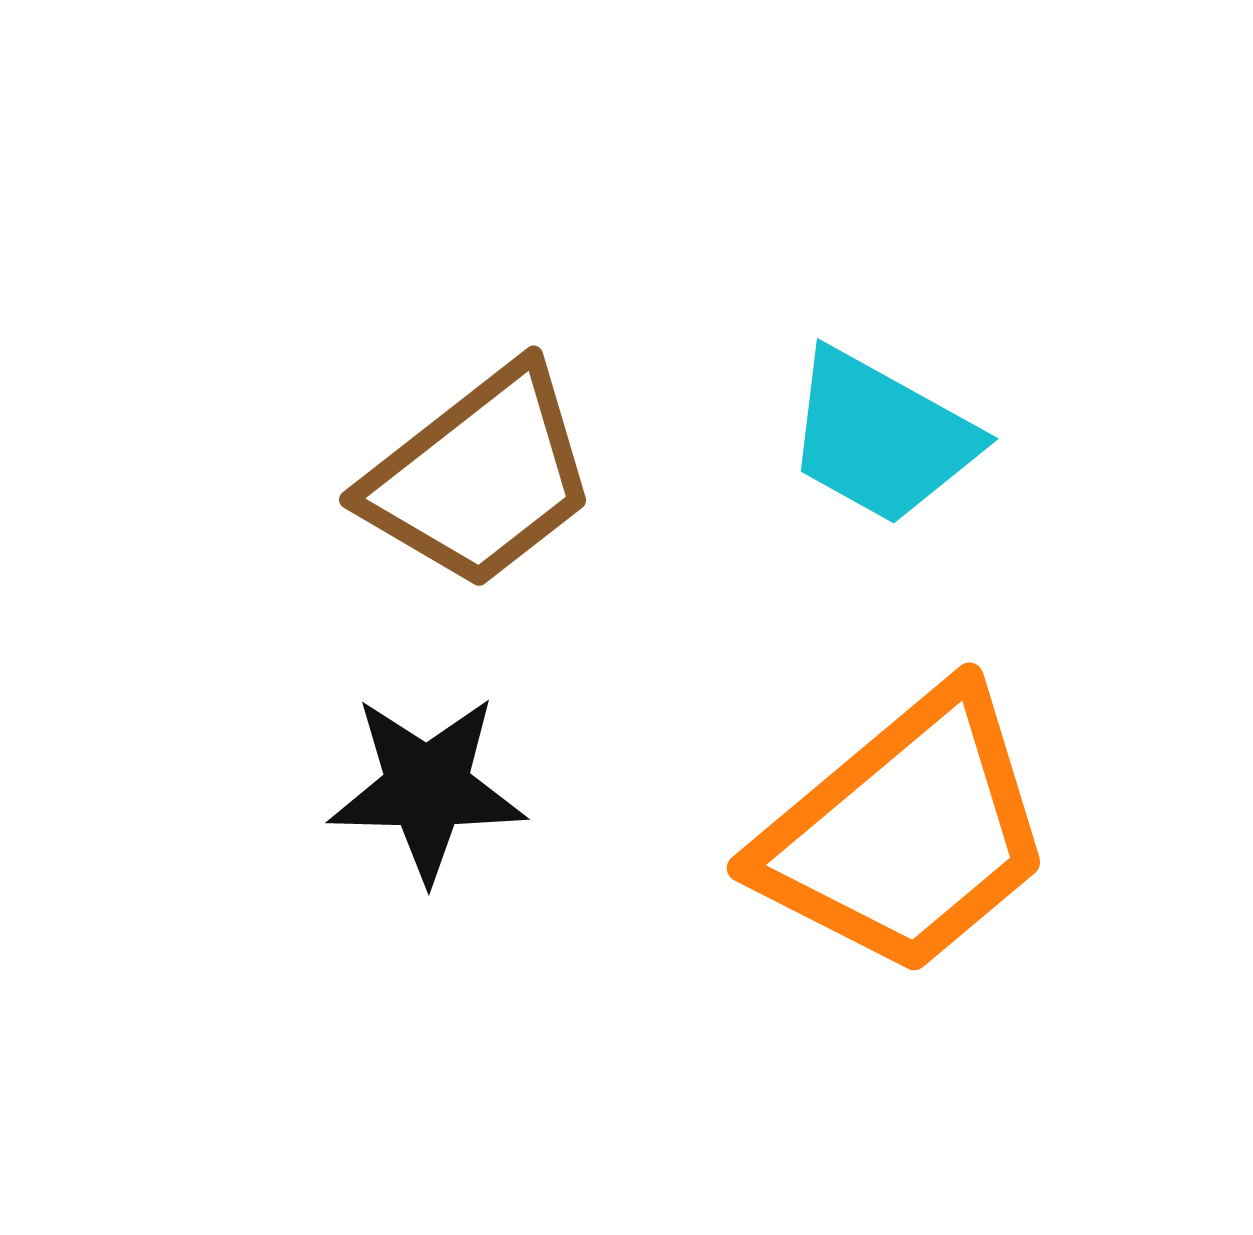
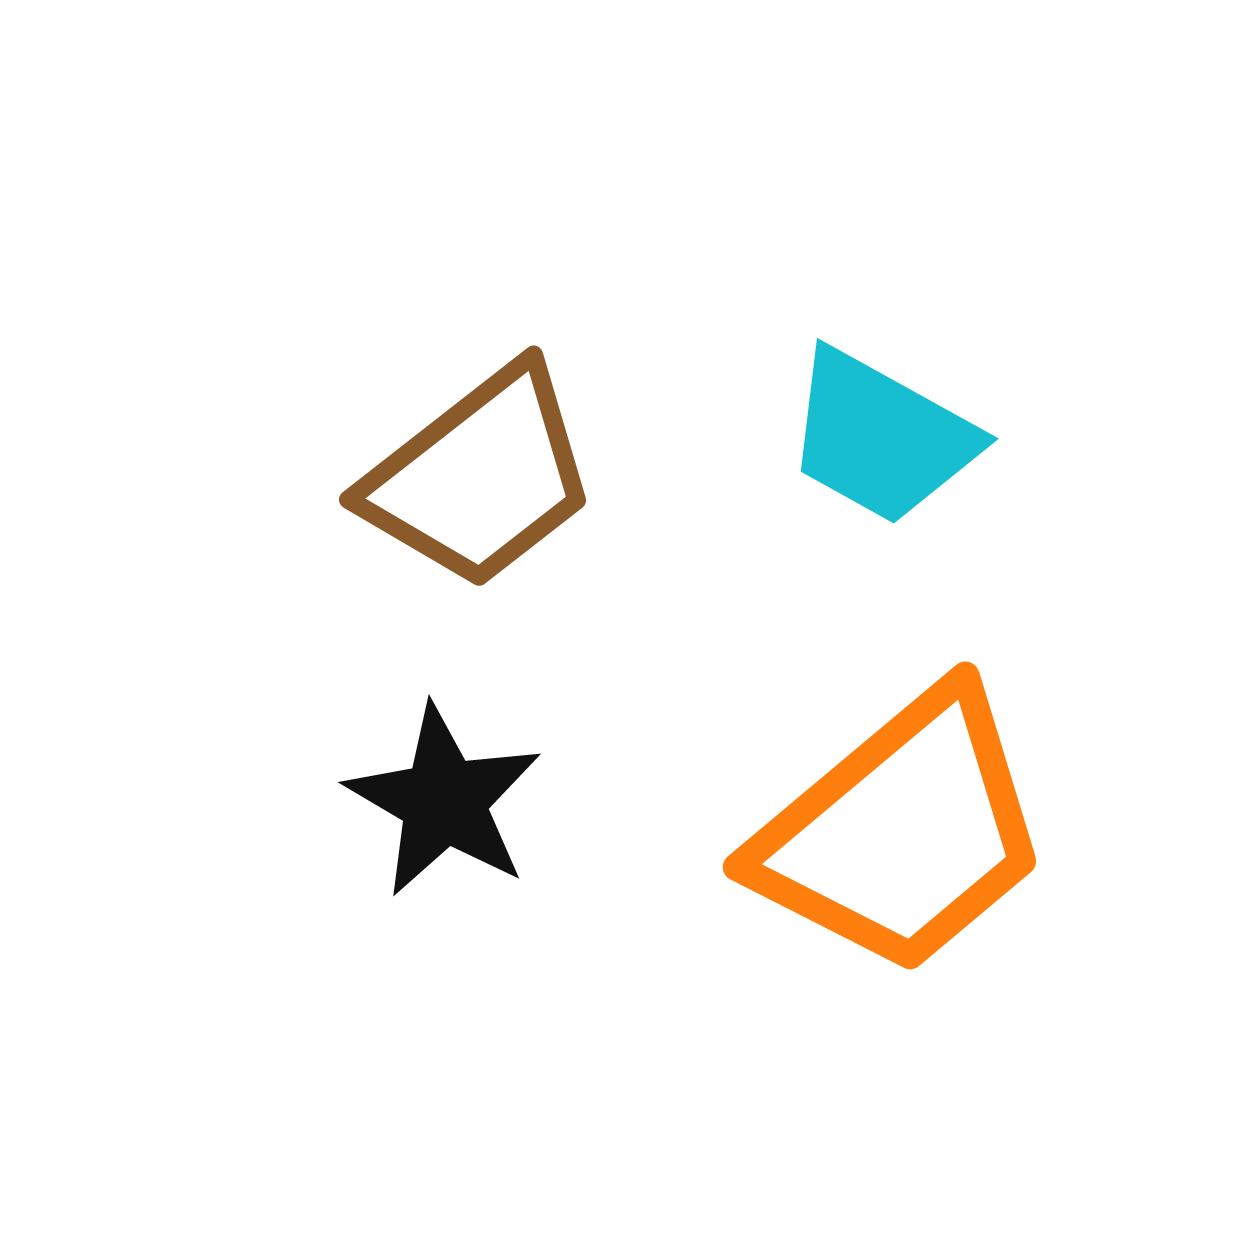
black star: moved 17 px right, 13 px down; rotated 29 degrees clockwise
orange trapezoid: moved 4 px left, 1 px up
